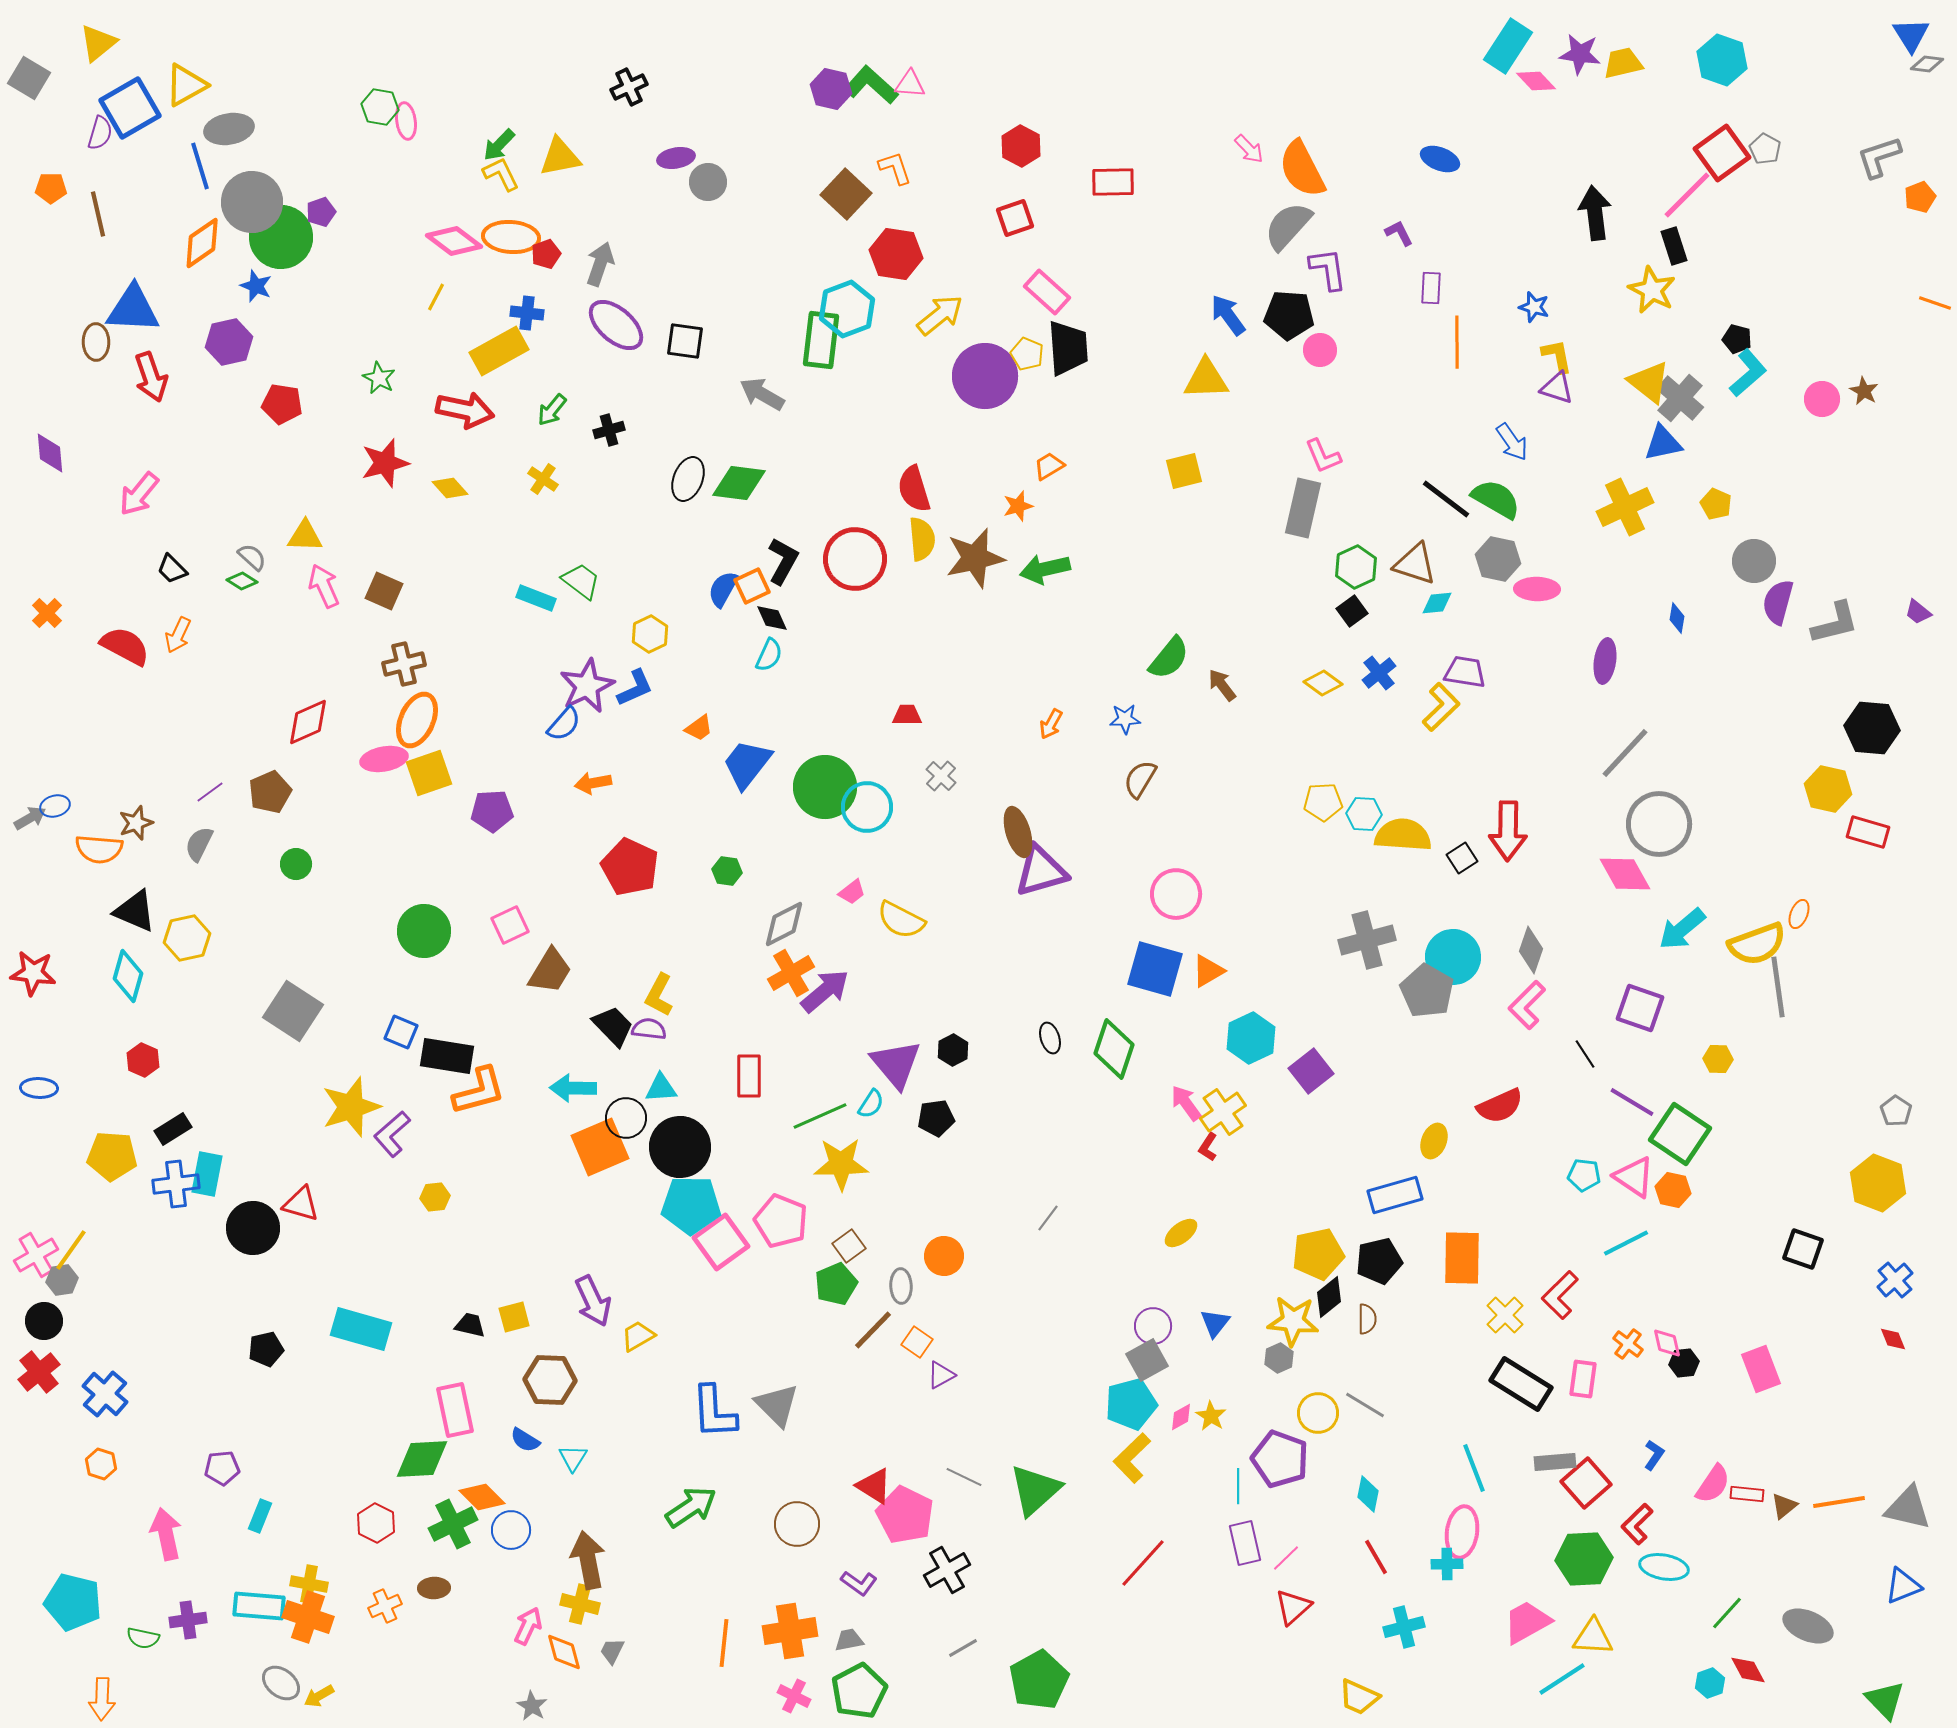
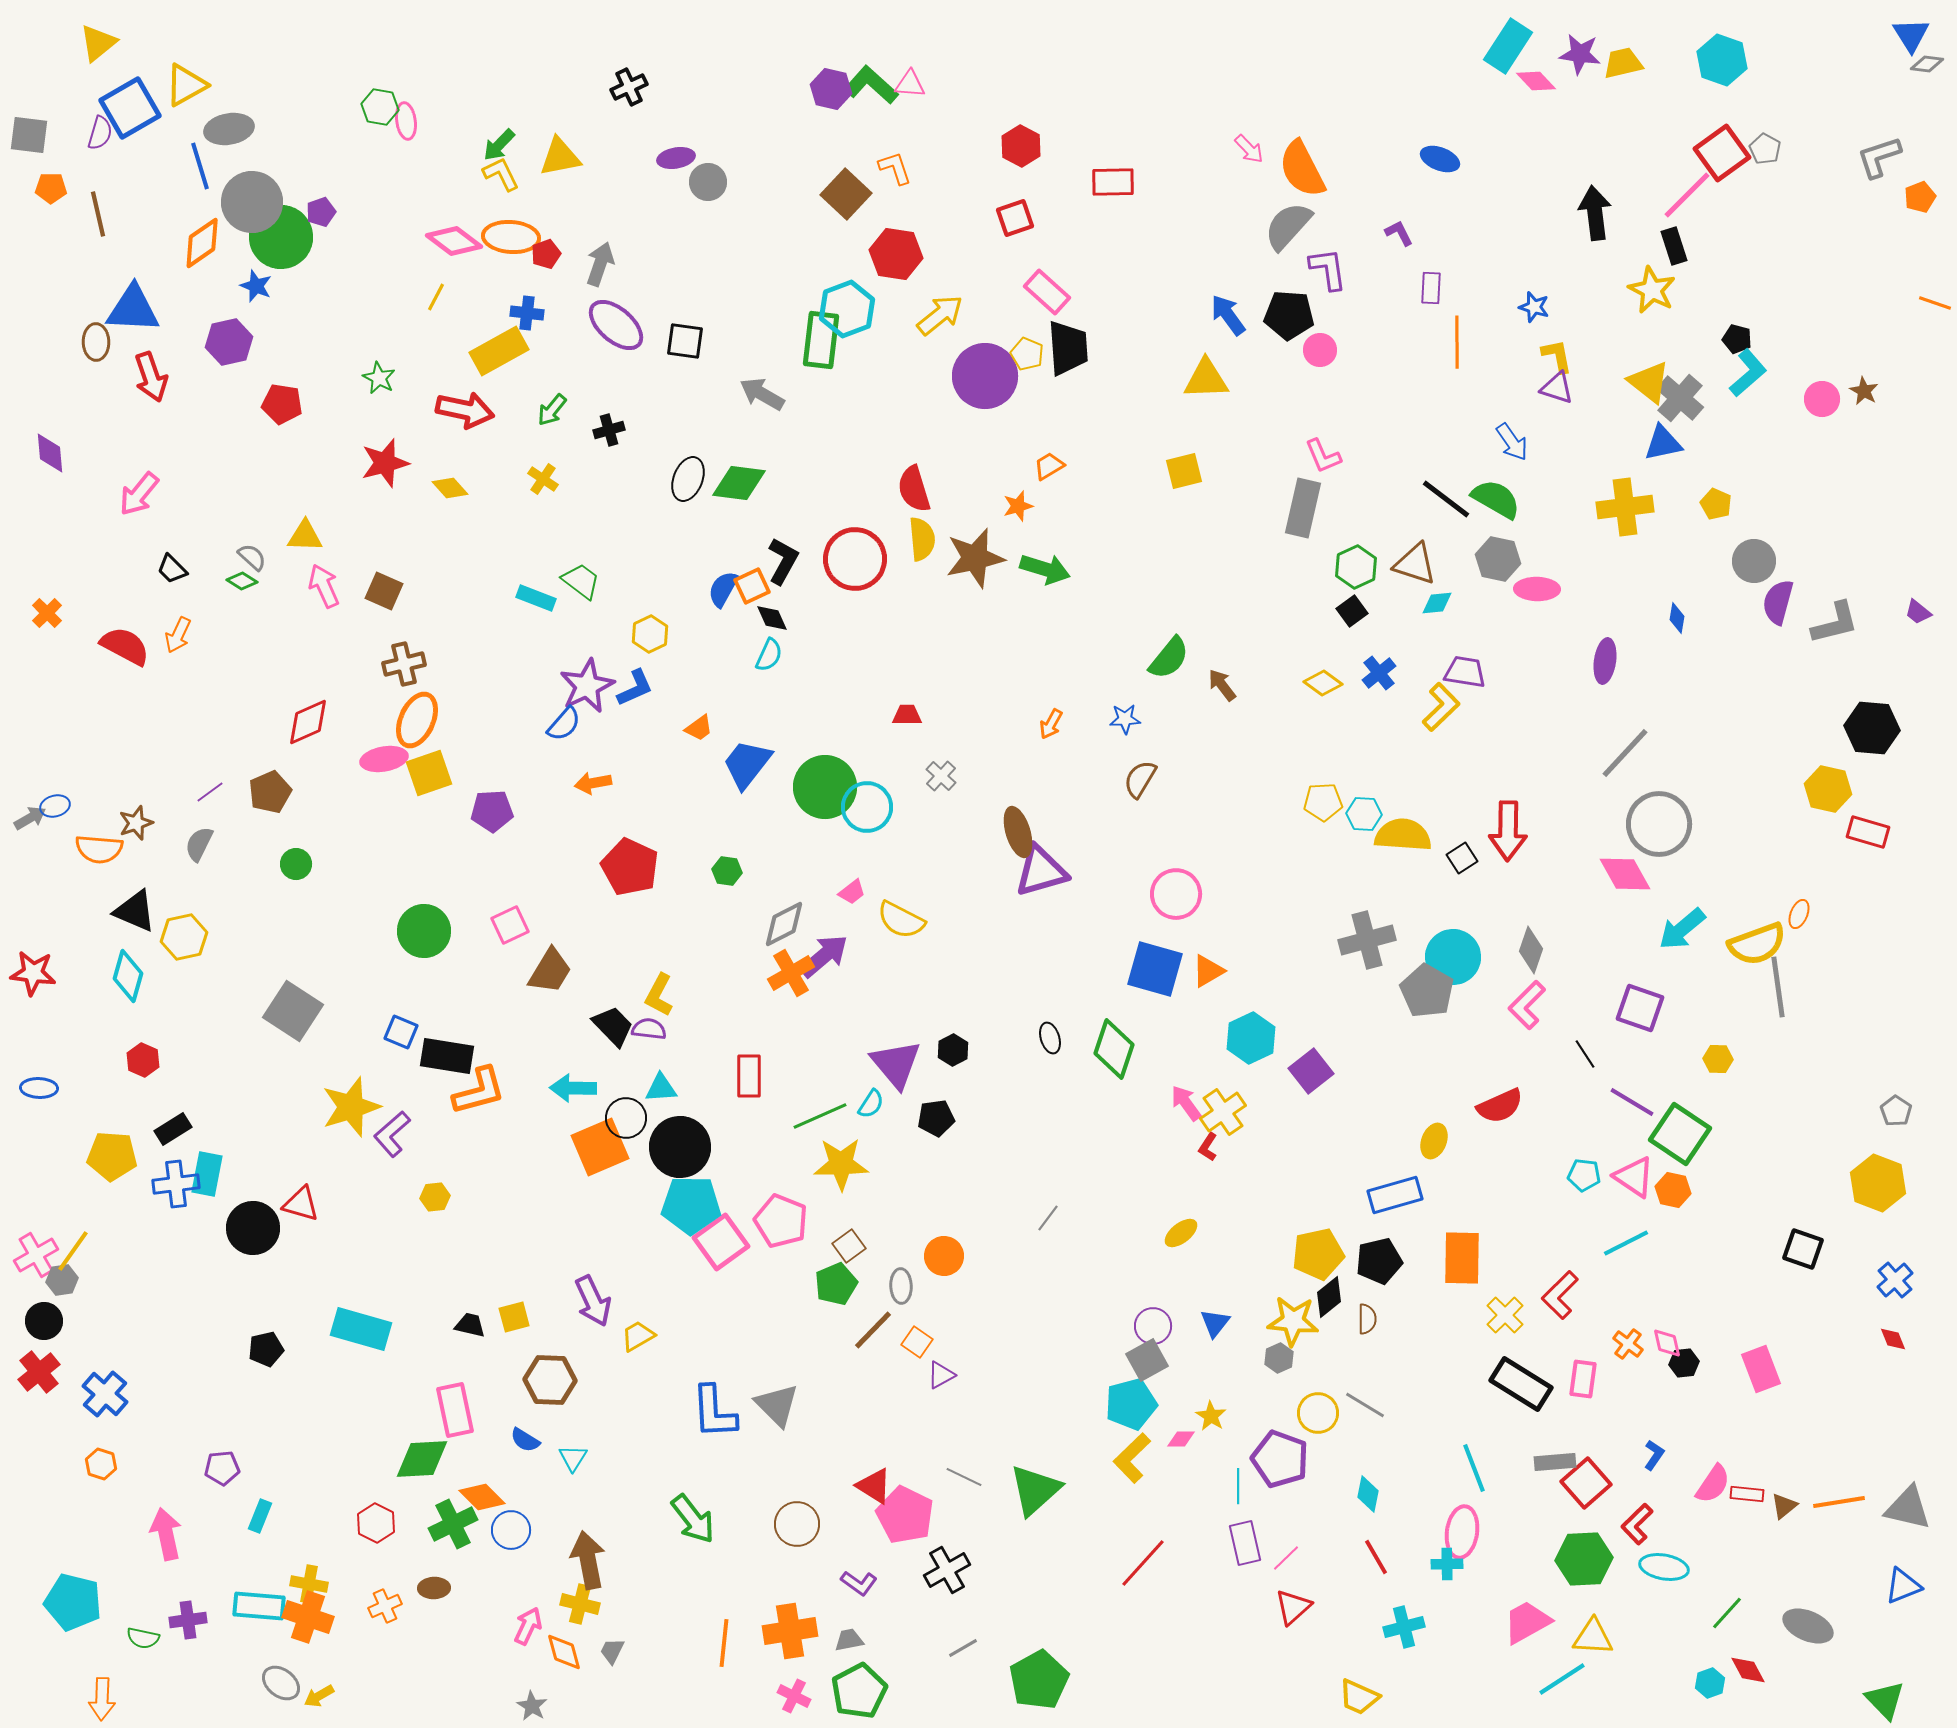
gray square at (29, 78): moved 57 px down; rotated 24 degrees counterclockwise
yellow cross at (1625, 507): rotated 18 degrees clockwise
green arrow at (1045, 569): rotated 150 degrees counterclockwise
yellow hexagon at (187, 938): moved 3 px left, 1 px up
purple arrow at (825, 991): moved 1 px left, 35 px up
yellow line at (71, 1250): moved 2 px right, 1 px down
pink diamond at (1181, 1417): moved 22 px down; rotated 28 degrees clockwise
green arrow at (691, 1507): moved 2 px right, 12 px down; rotated 86 degrees clockwise
